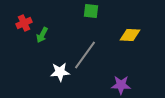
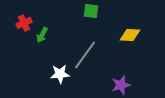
white star: moved 2 px down
purple star: rotated 18 degrees counterclockwise
